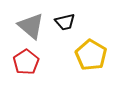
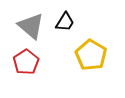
black trapezoid: rotated 45 degrees counterclockwise
